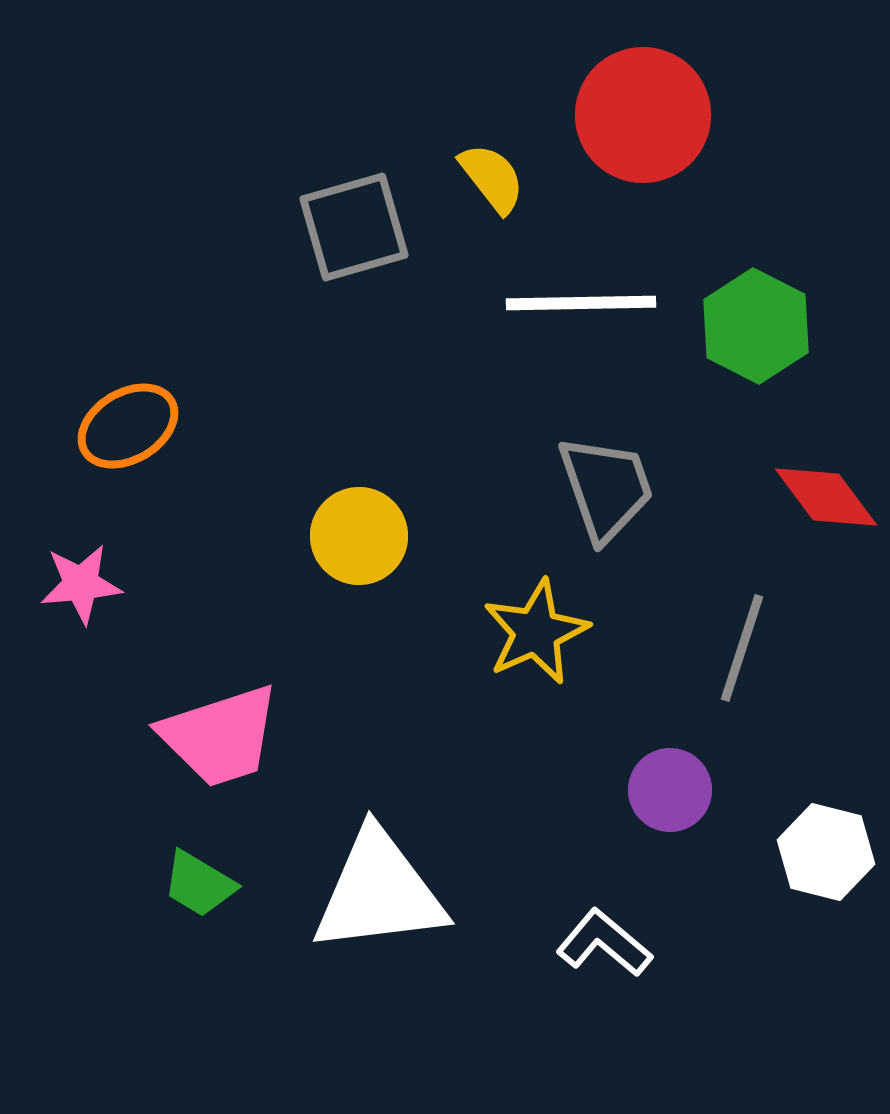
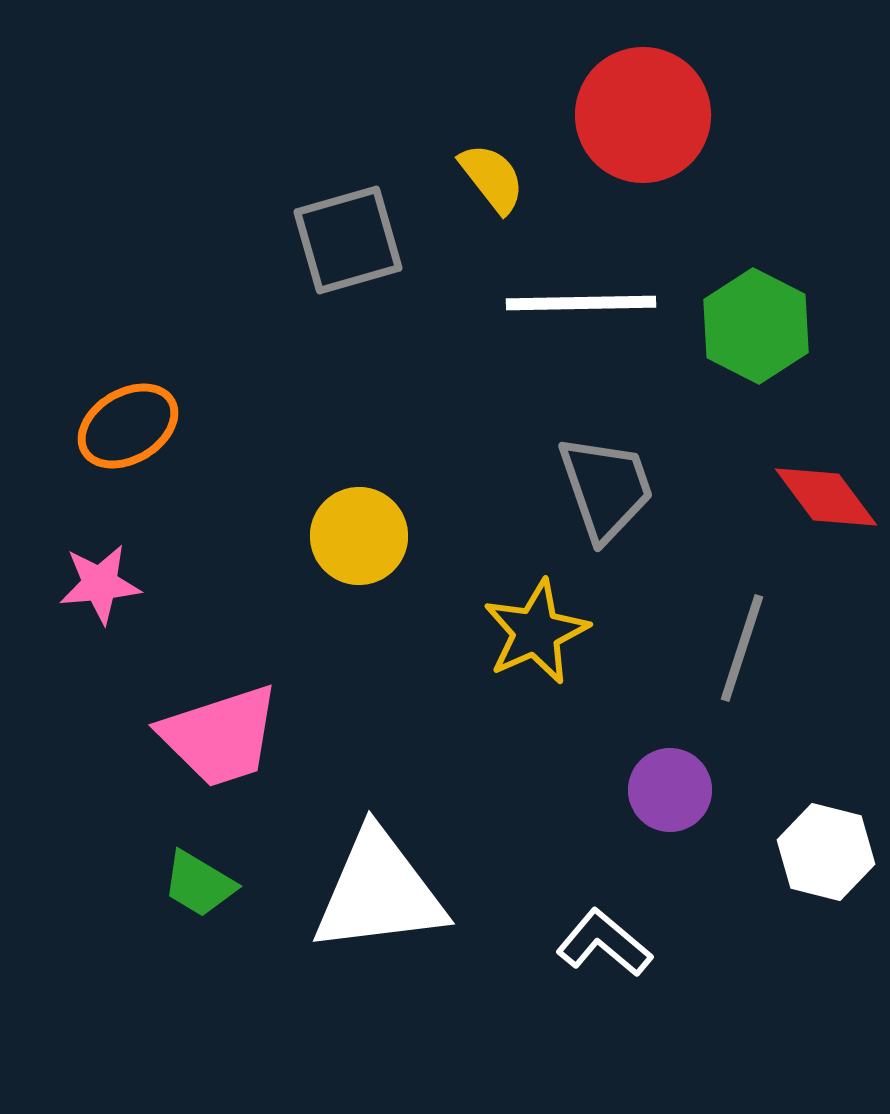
gray square: moved 6 px left, 13 px down
pink star: moved 19 px right
